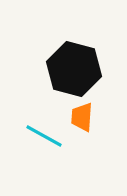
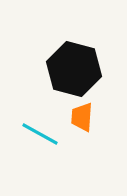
cyan line: moved 4 px left, 2 px up
